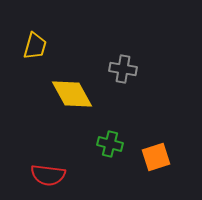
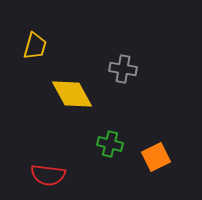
orange square: rotated 8 degrees counterclockwise
